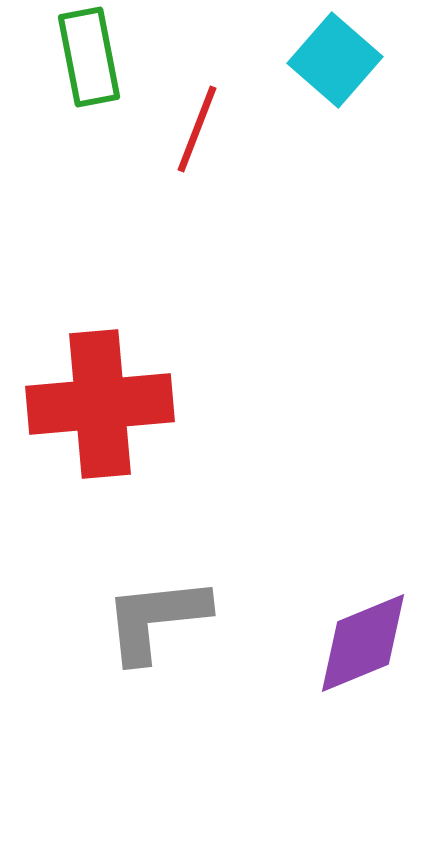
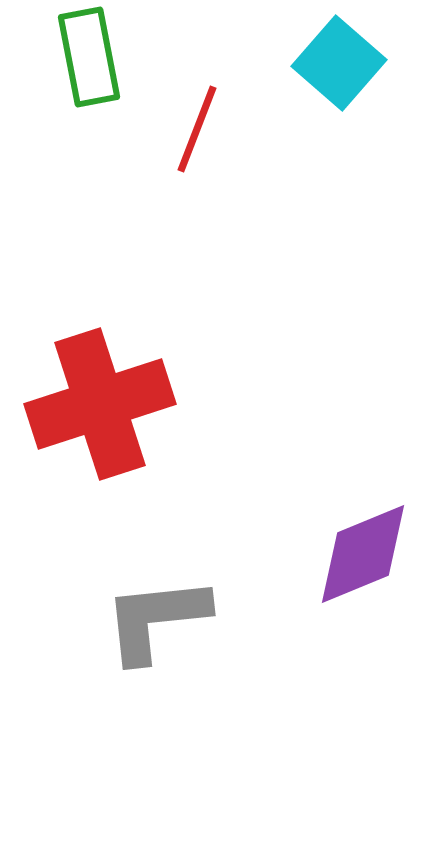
cyan square: moved 4 px right, 3 px down
red cross: rotated 13 degrees counterclockwise
purple diamond: moved 89 px up
